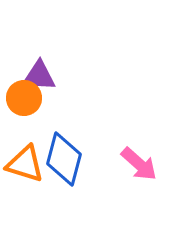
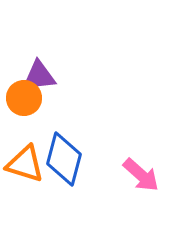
purple triangle: rotated 9 degrees counterclockwise
pink arrow: moved 2 px right, 11 px down
